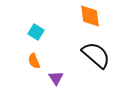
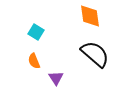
black semicircle: moved 1 px left, 1 px up
